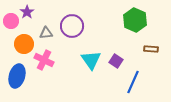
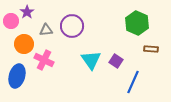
green hexagon: moved 2 px right, 3 px down
gray triangle: moved 3 px up
